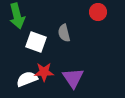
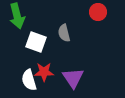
white semicircle: moved 2 px right, 1 px down; rotated 85 degrees counterclockwise
